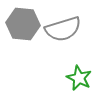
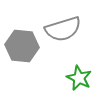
gray hexagon: moved 1 px left, 22 px down
